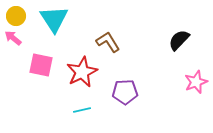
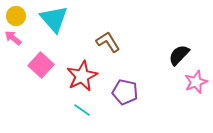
cyan triangle: rotated 8 degrees counterclockwise
black semicircle: moved 15 px down
pink square: rotated 30 degrees clockwise
red star: moved 4 px down
purple pentagon: rotated 15 degrees clockwise
cyan line: rotated 48 degrees clockwise
